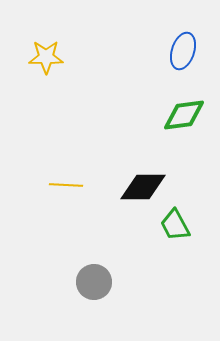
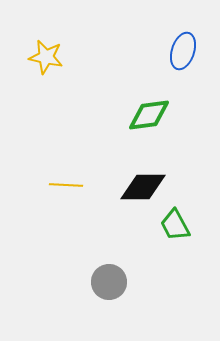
yellow star: rotated 12 degrees clockwise
green diamond: moved 35 px left
gray circle: moved 15 px right
